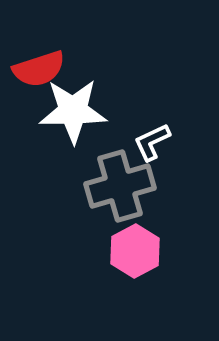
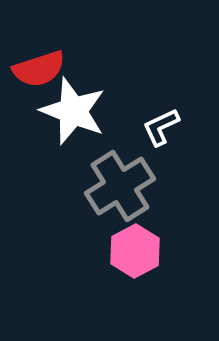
white star: rotated 22 degrees clockwise
white L-shape: moved 9 px right, 15 px up
gray cross: rotated 16 degrees counterclockwise
